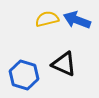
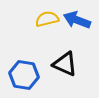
black triangle: moved 1 px right
blue hexagon: rotated 8 degrees counterclockwise
